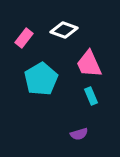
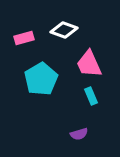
pink rectangle: rotated 36 degrees clockwise
